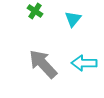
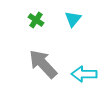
green cross: moved 1 px right, 9 px down
cyan arrow: moved 11 px down
